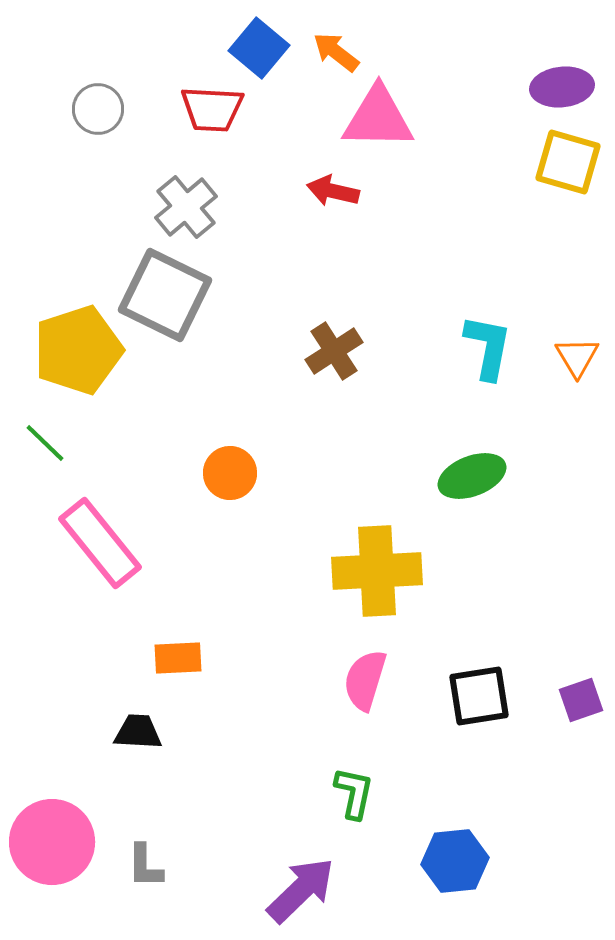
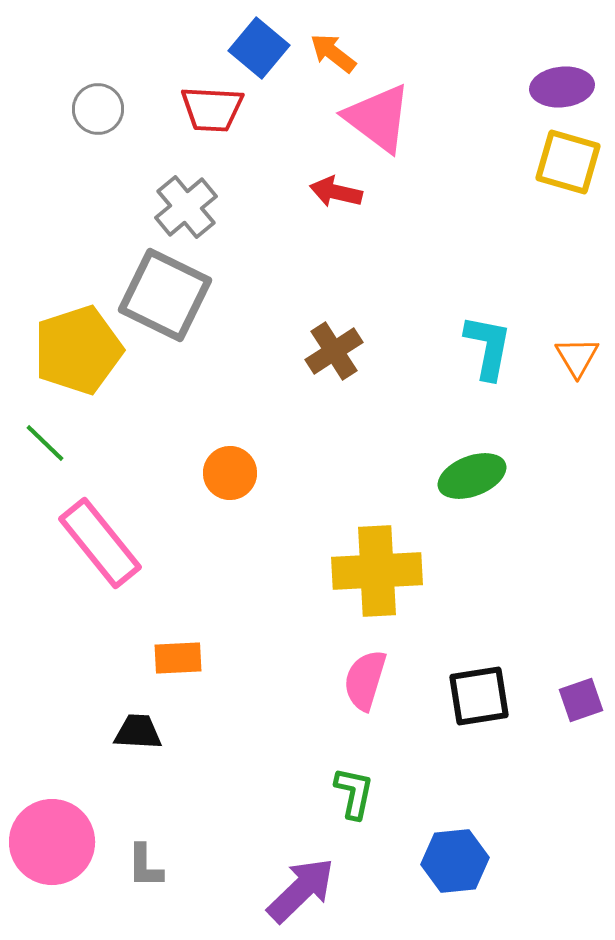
orange arrow: moved 3 px left, 1 px down
pink triangle: rotated 36 degrees clockwise
red arrow: moved 3 px right, 1 px down
